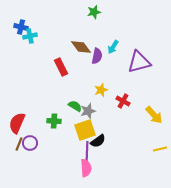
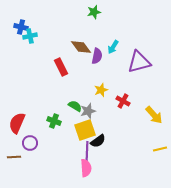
green cross: rotated 16 degrees clockwise
brown line: moved 5 px left, 13 px down; rotated 64 degrees clockwise
